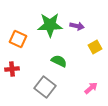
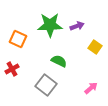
purple arrow: rotated 32 degrees counterclockwise
yellow square: rotated 24 degrees counterclockwise
red cross: rotated 24 degrees counterclockwise
gray square: moved 1 px right, 2 px up
